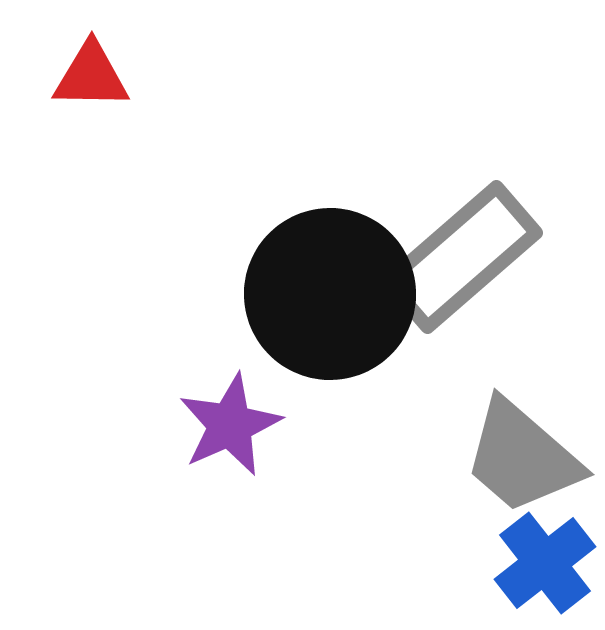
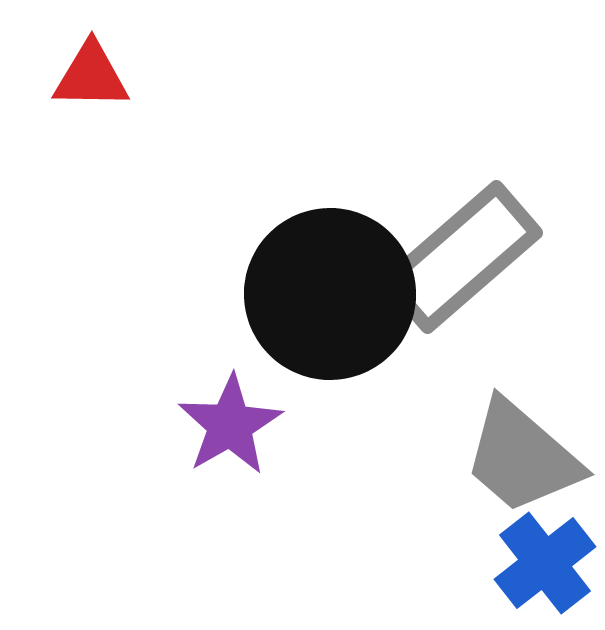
purple star: rotated 6 degrees counterclockwise
